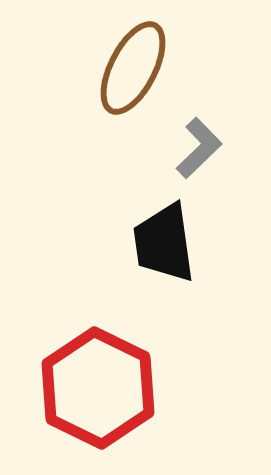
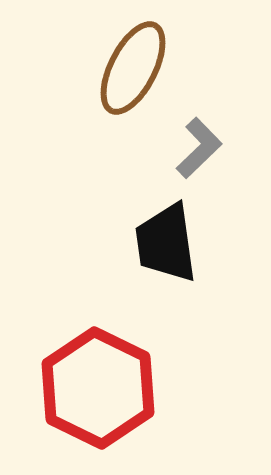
black trapezoid: moved 2 px right
